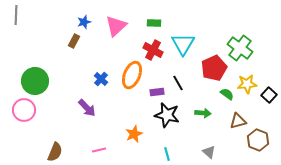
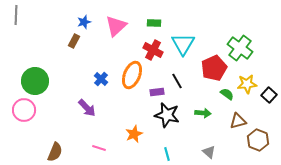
black line: moved 1 px left, 2 px up
pink line: moved 2 px up; rotated 32 degrees clockwise
